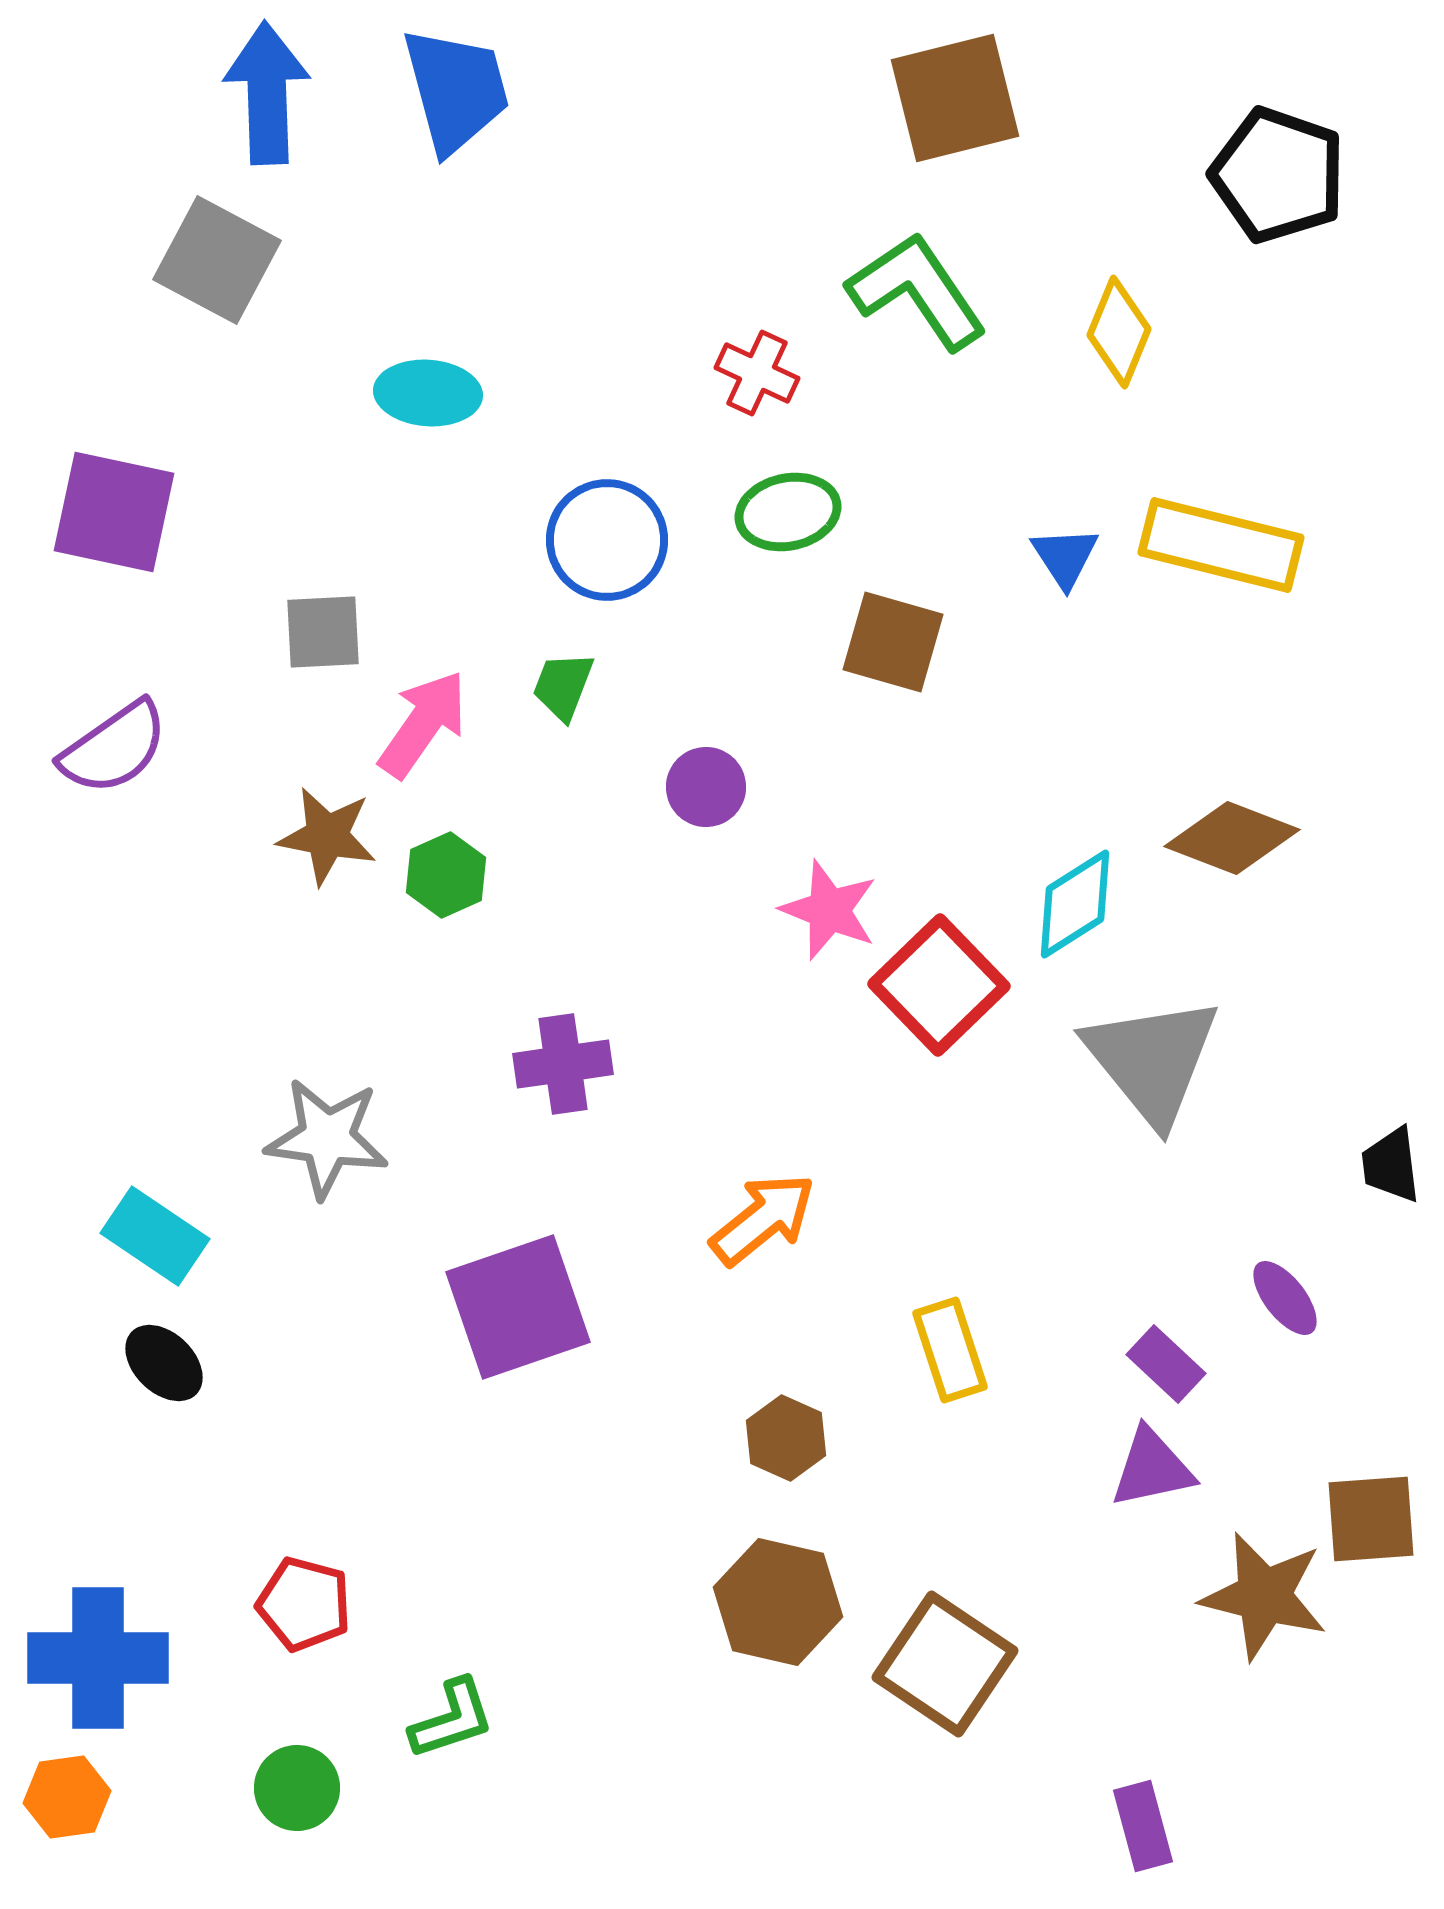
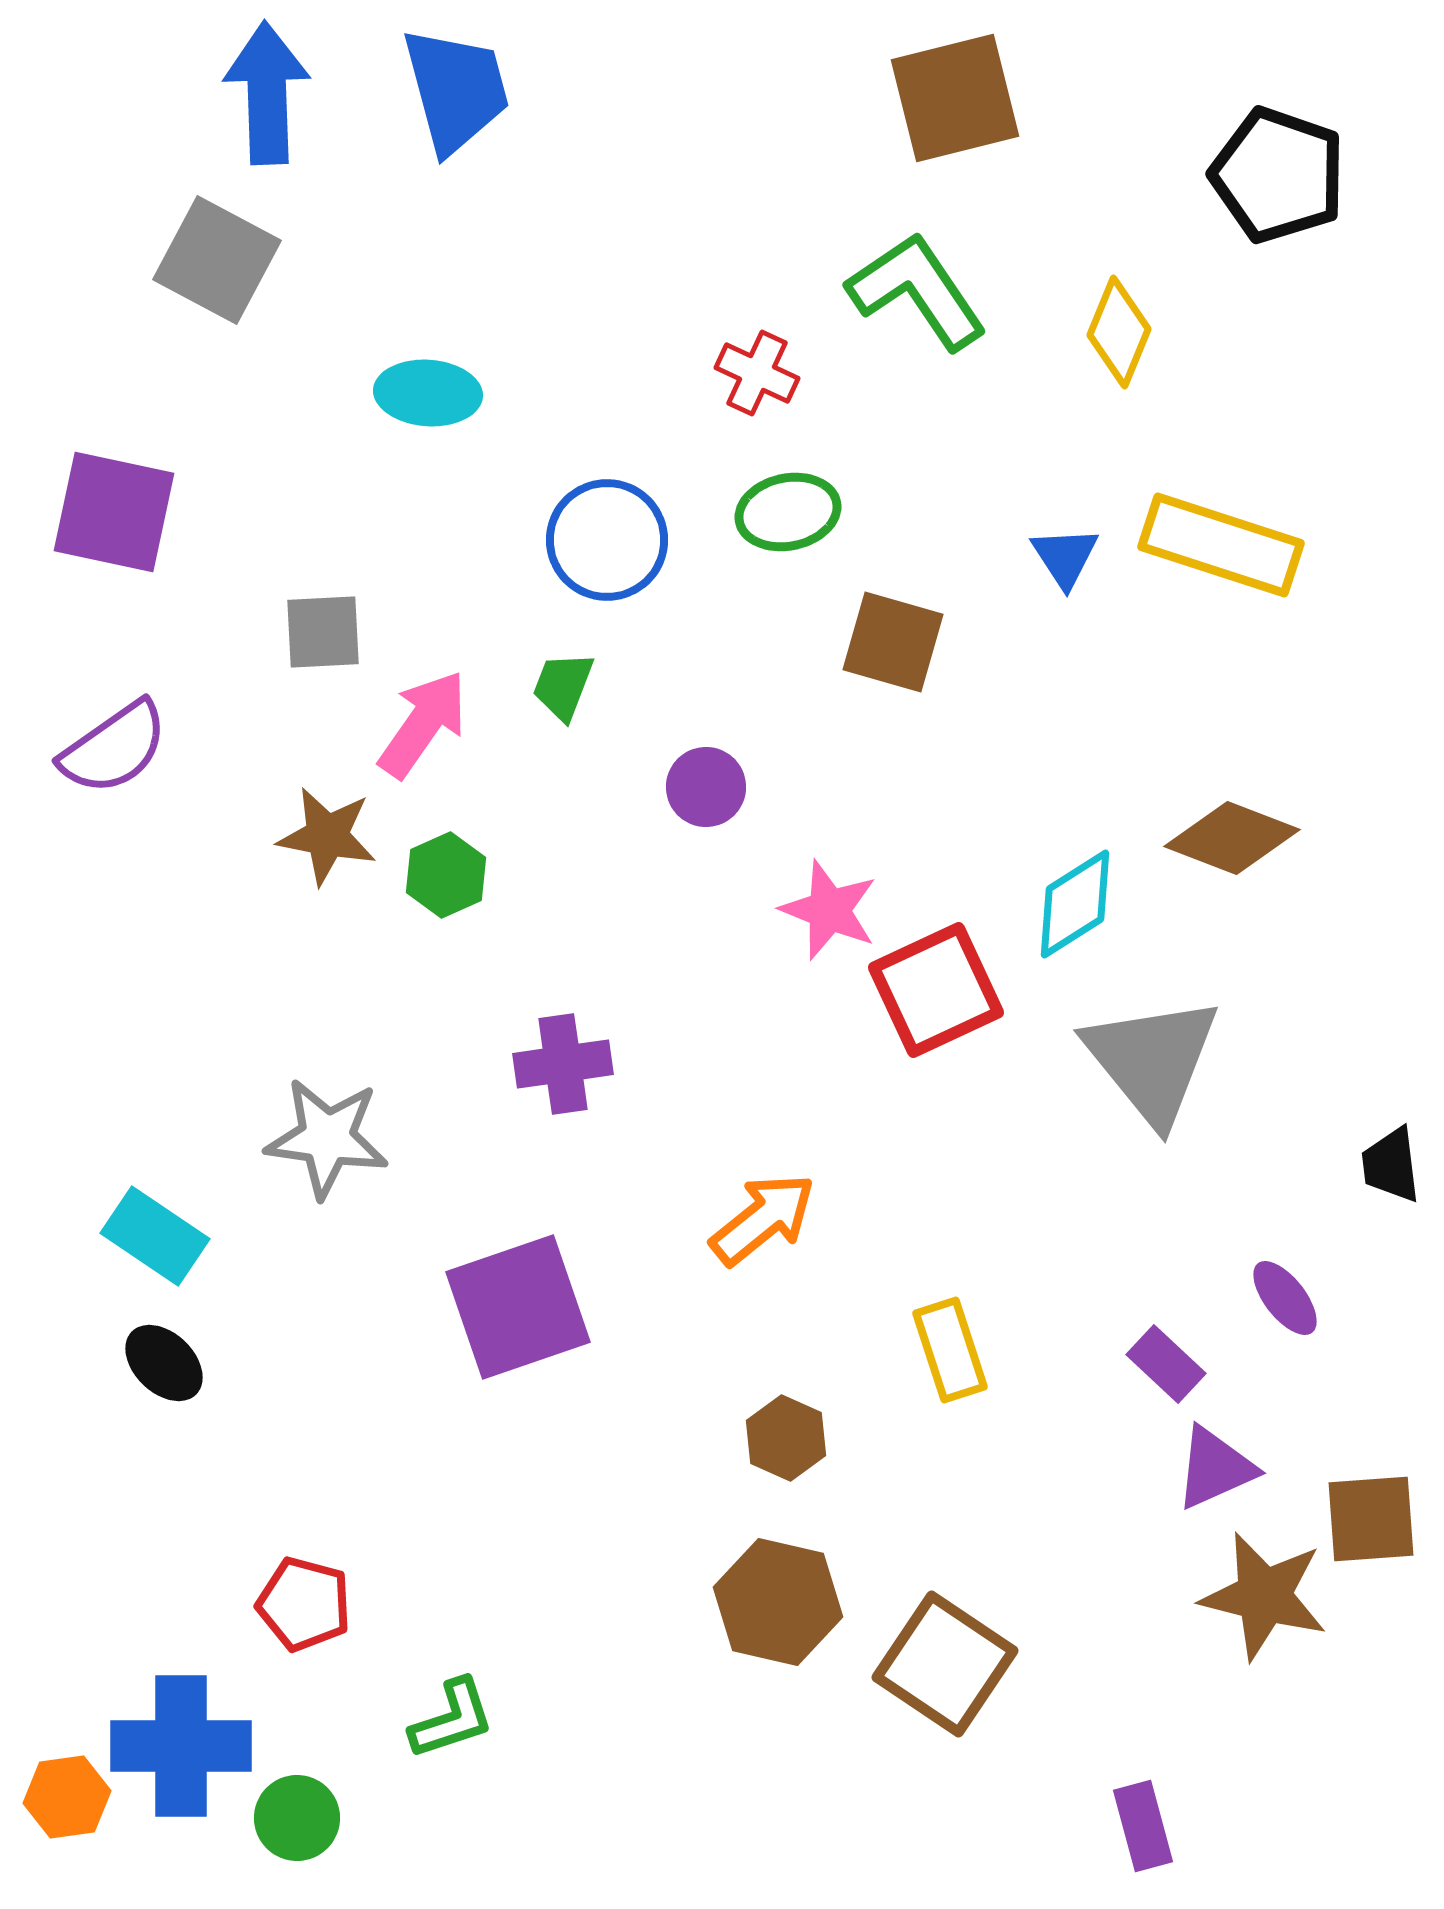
yellow rectangle at (1221, 545): rotated 4 degrees clockwise
red square at (939, 985): moved 3 px left, 5 px down; rotated 19 degrees clockwise
purple triangle at (1152, 1468): moved 63 px right; rotated 12 degrees counterclockwise
blue cross at (98, 1658): moved 83 px right, 88 px down
green circle at (297, 1788): moved 30 px down
